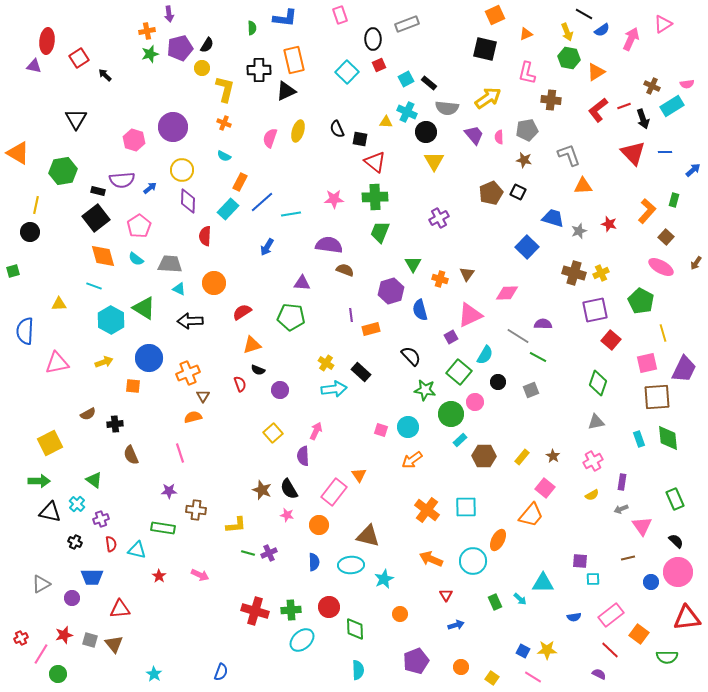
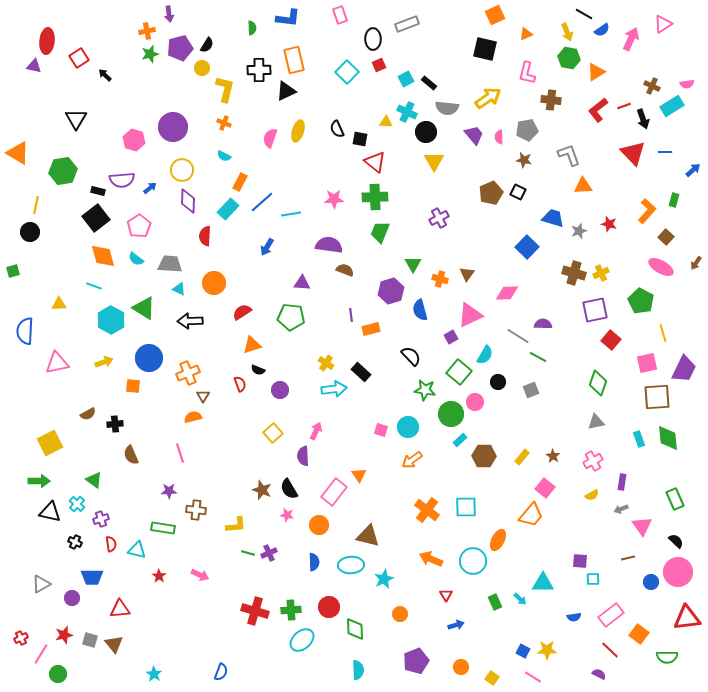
blue L-shape at (285, 18): moved 3 px right
